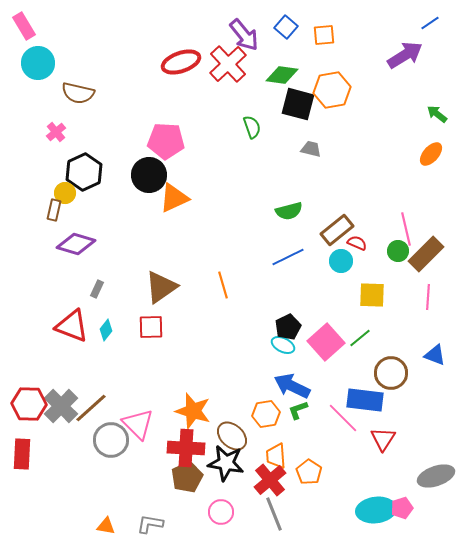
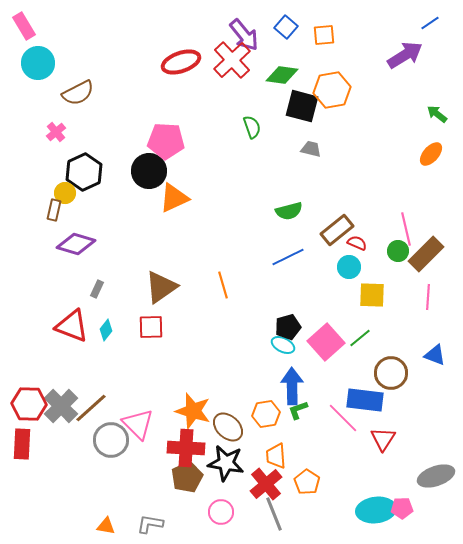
red cross at (228, 64): moved 4 px right, 4 px up
brown semicircle at (78, 93): rotated 40 degrees counterclockwise
black square at (298, 104): moved 4 px right, 2 px down
black circle at (149, 175): moved 4 px up
cyan circle at (341, 261): moved 8 px right, 6 px down
black pentagon at (288, 327): rotated 10 degrees clockwise
blue arrow at (292, 386): rotated 63 degrees clockwise
brown ellipse at (232, 436): moved 4 px left, 9 px up
red rectangle at (22, 454): moved 10 px up
orange pentagon at (309, 472): moved 2 px left, 10 px down
red cross at (270, 480): moved 4 px left, 4 px down
pink pentagon at (402, 508): rotated 15 degrees clockwise
